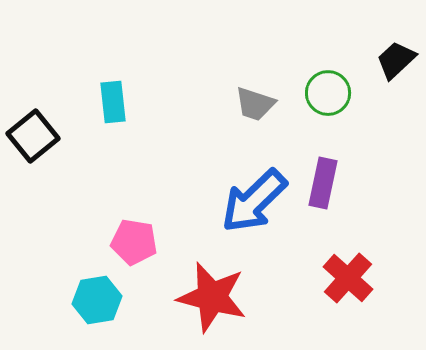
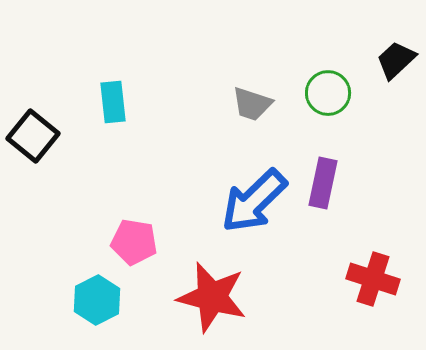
gray trapezoid: moved 3 px left
black square: rotated 12 degrees counterclockwise
red cross: moved 25 px right, 1 px down; rotated 24 degrees counterclockwise
cyan hexagon: rotated 18 degrees counterclockwise
